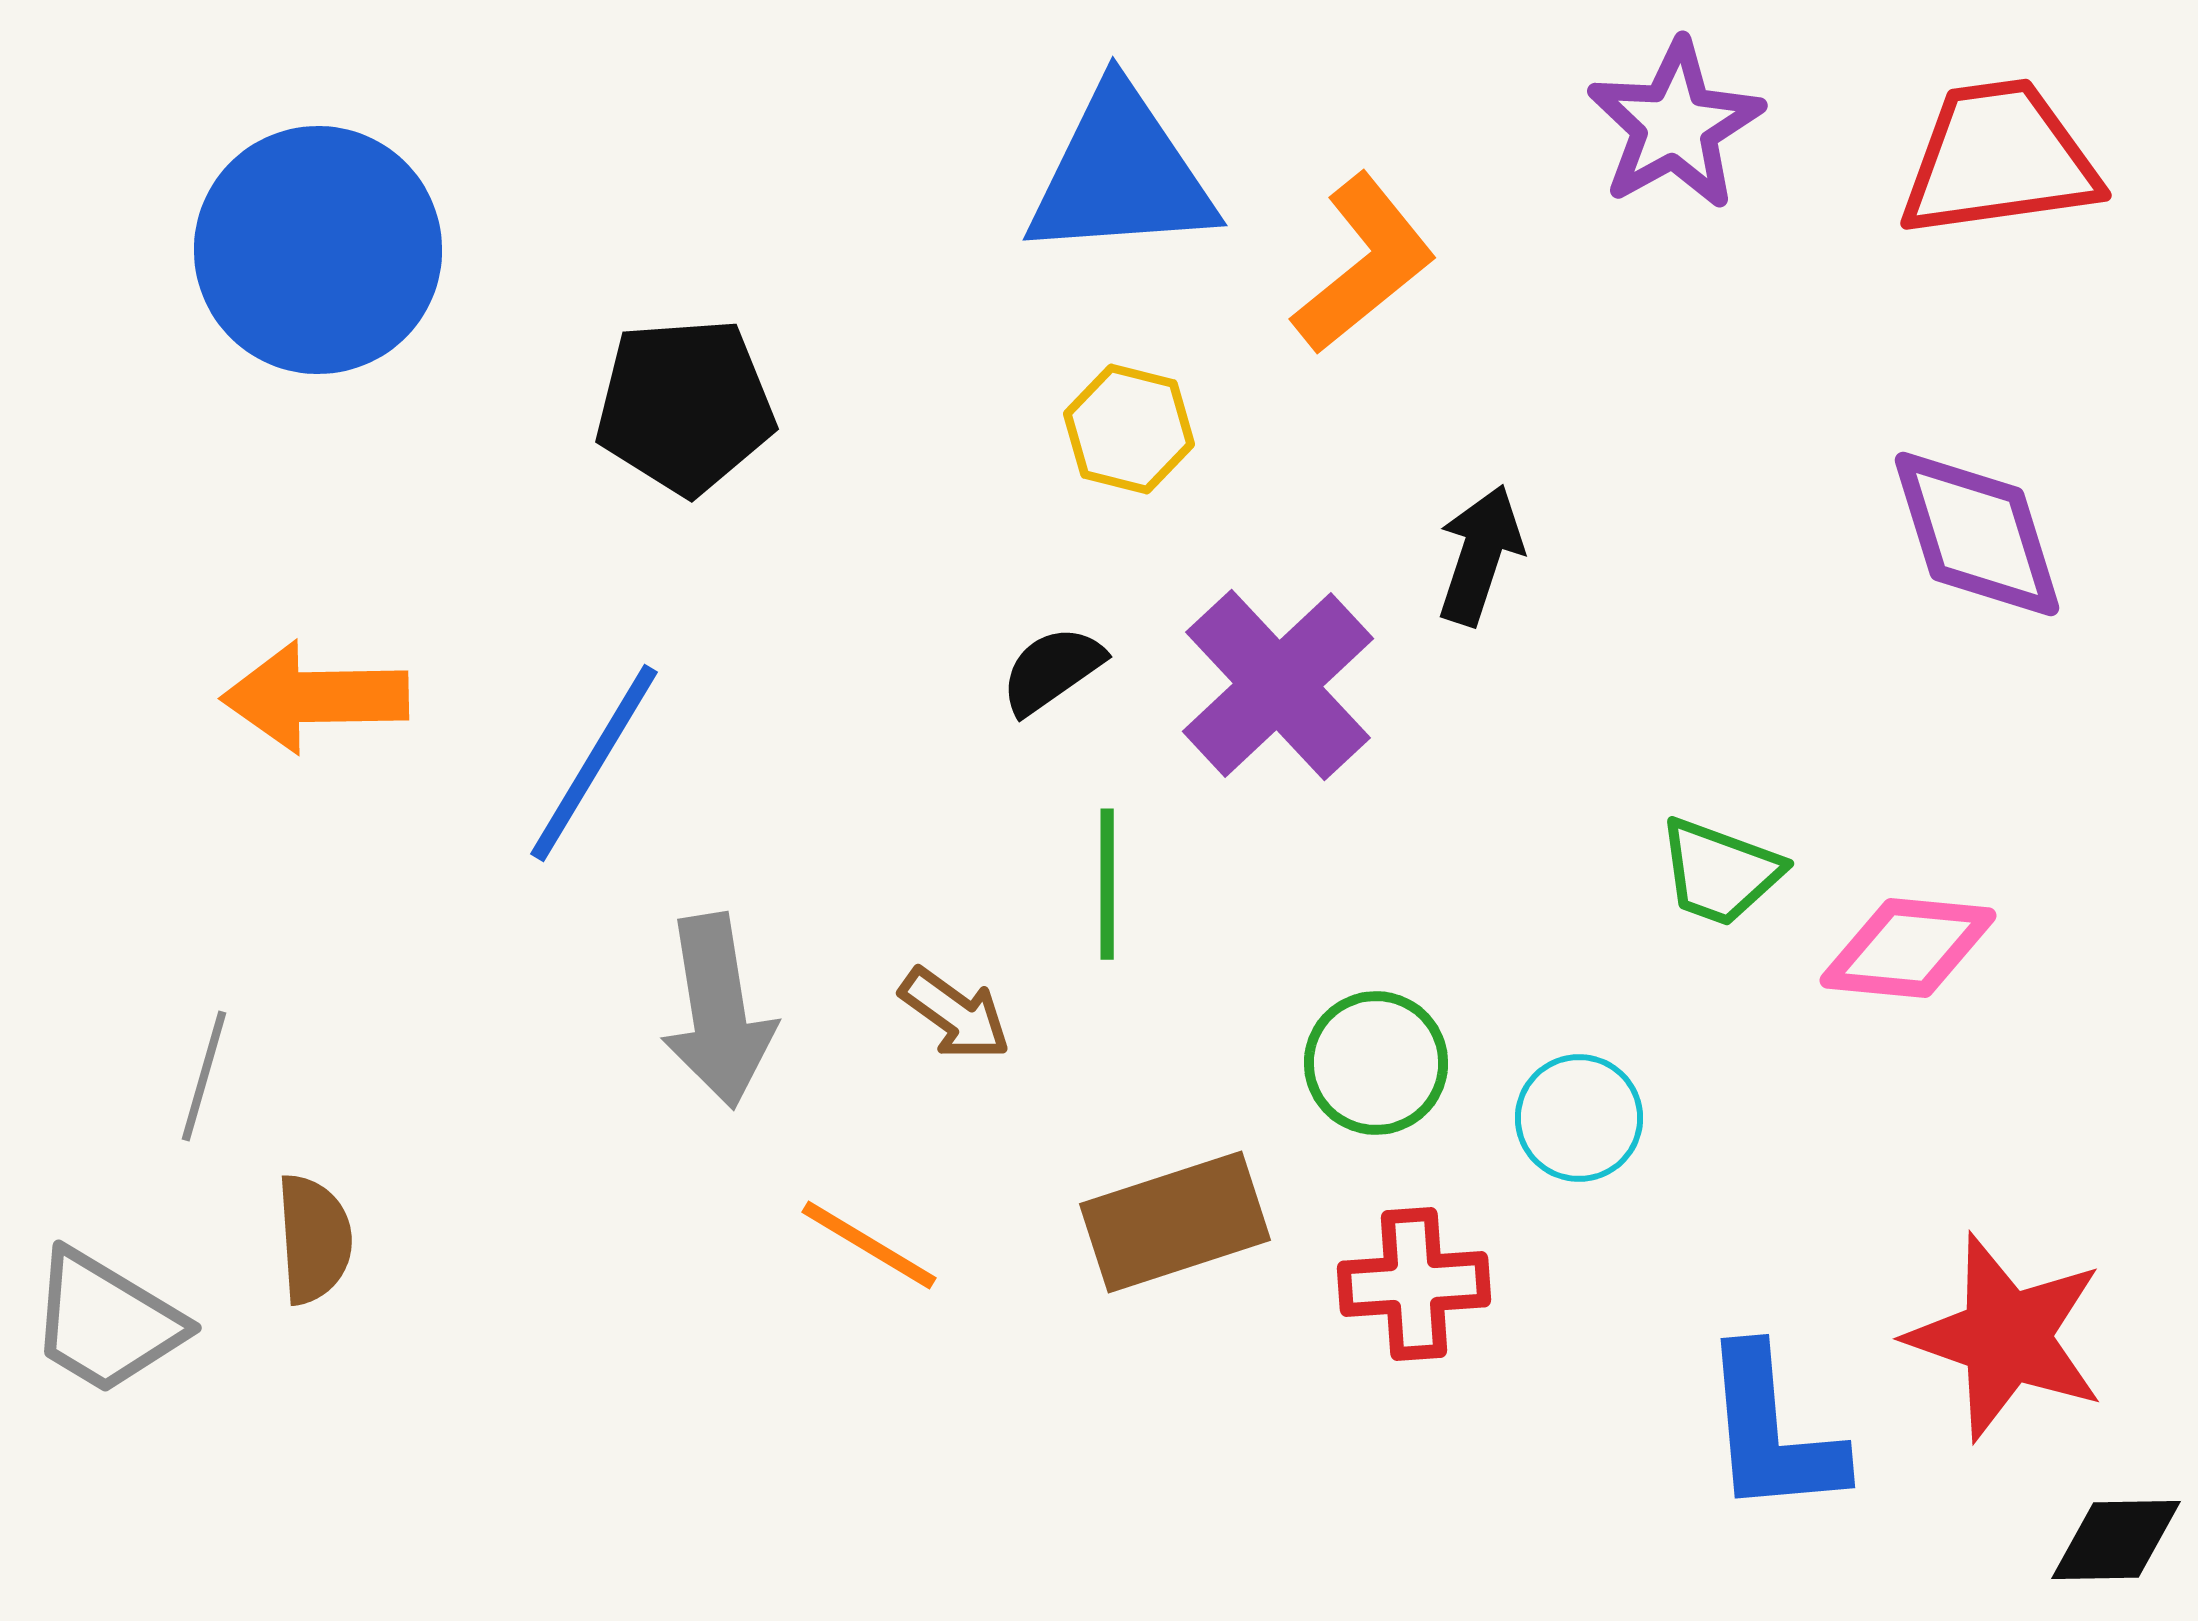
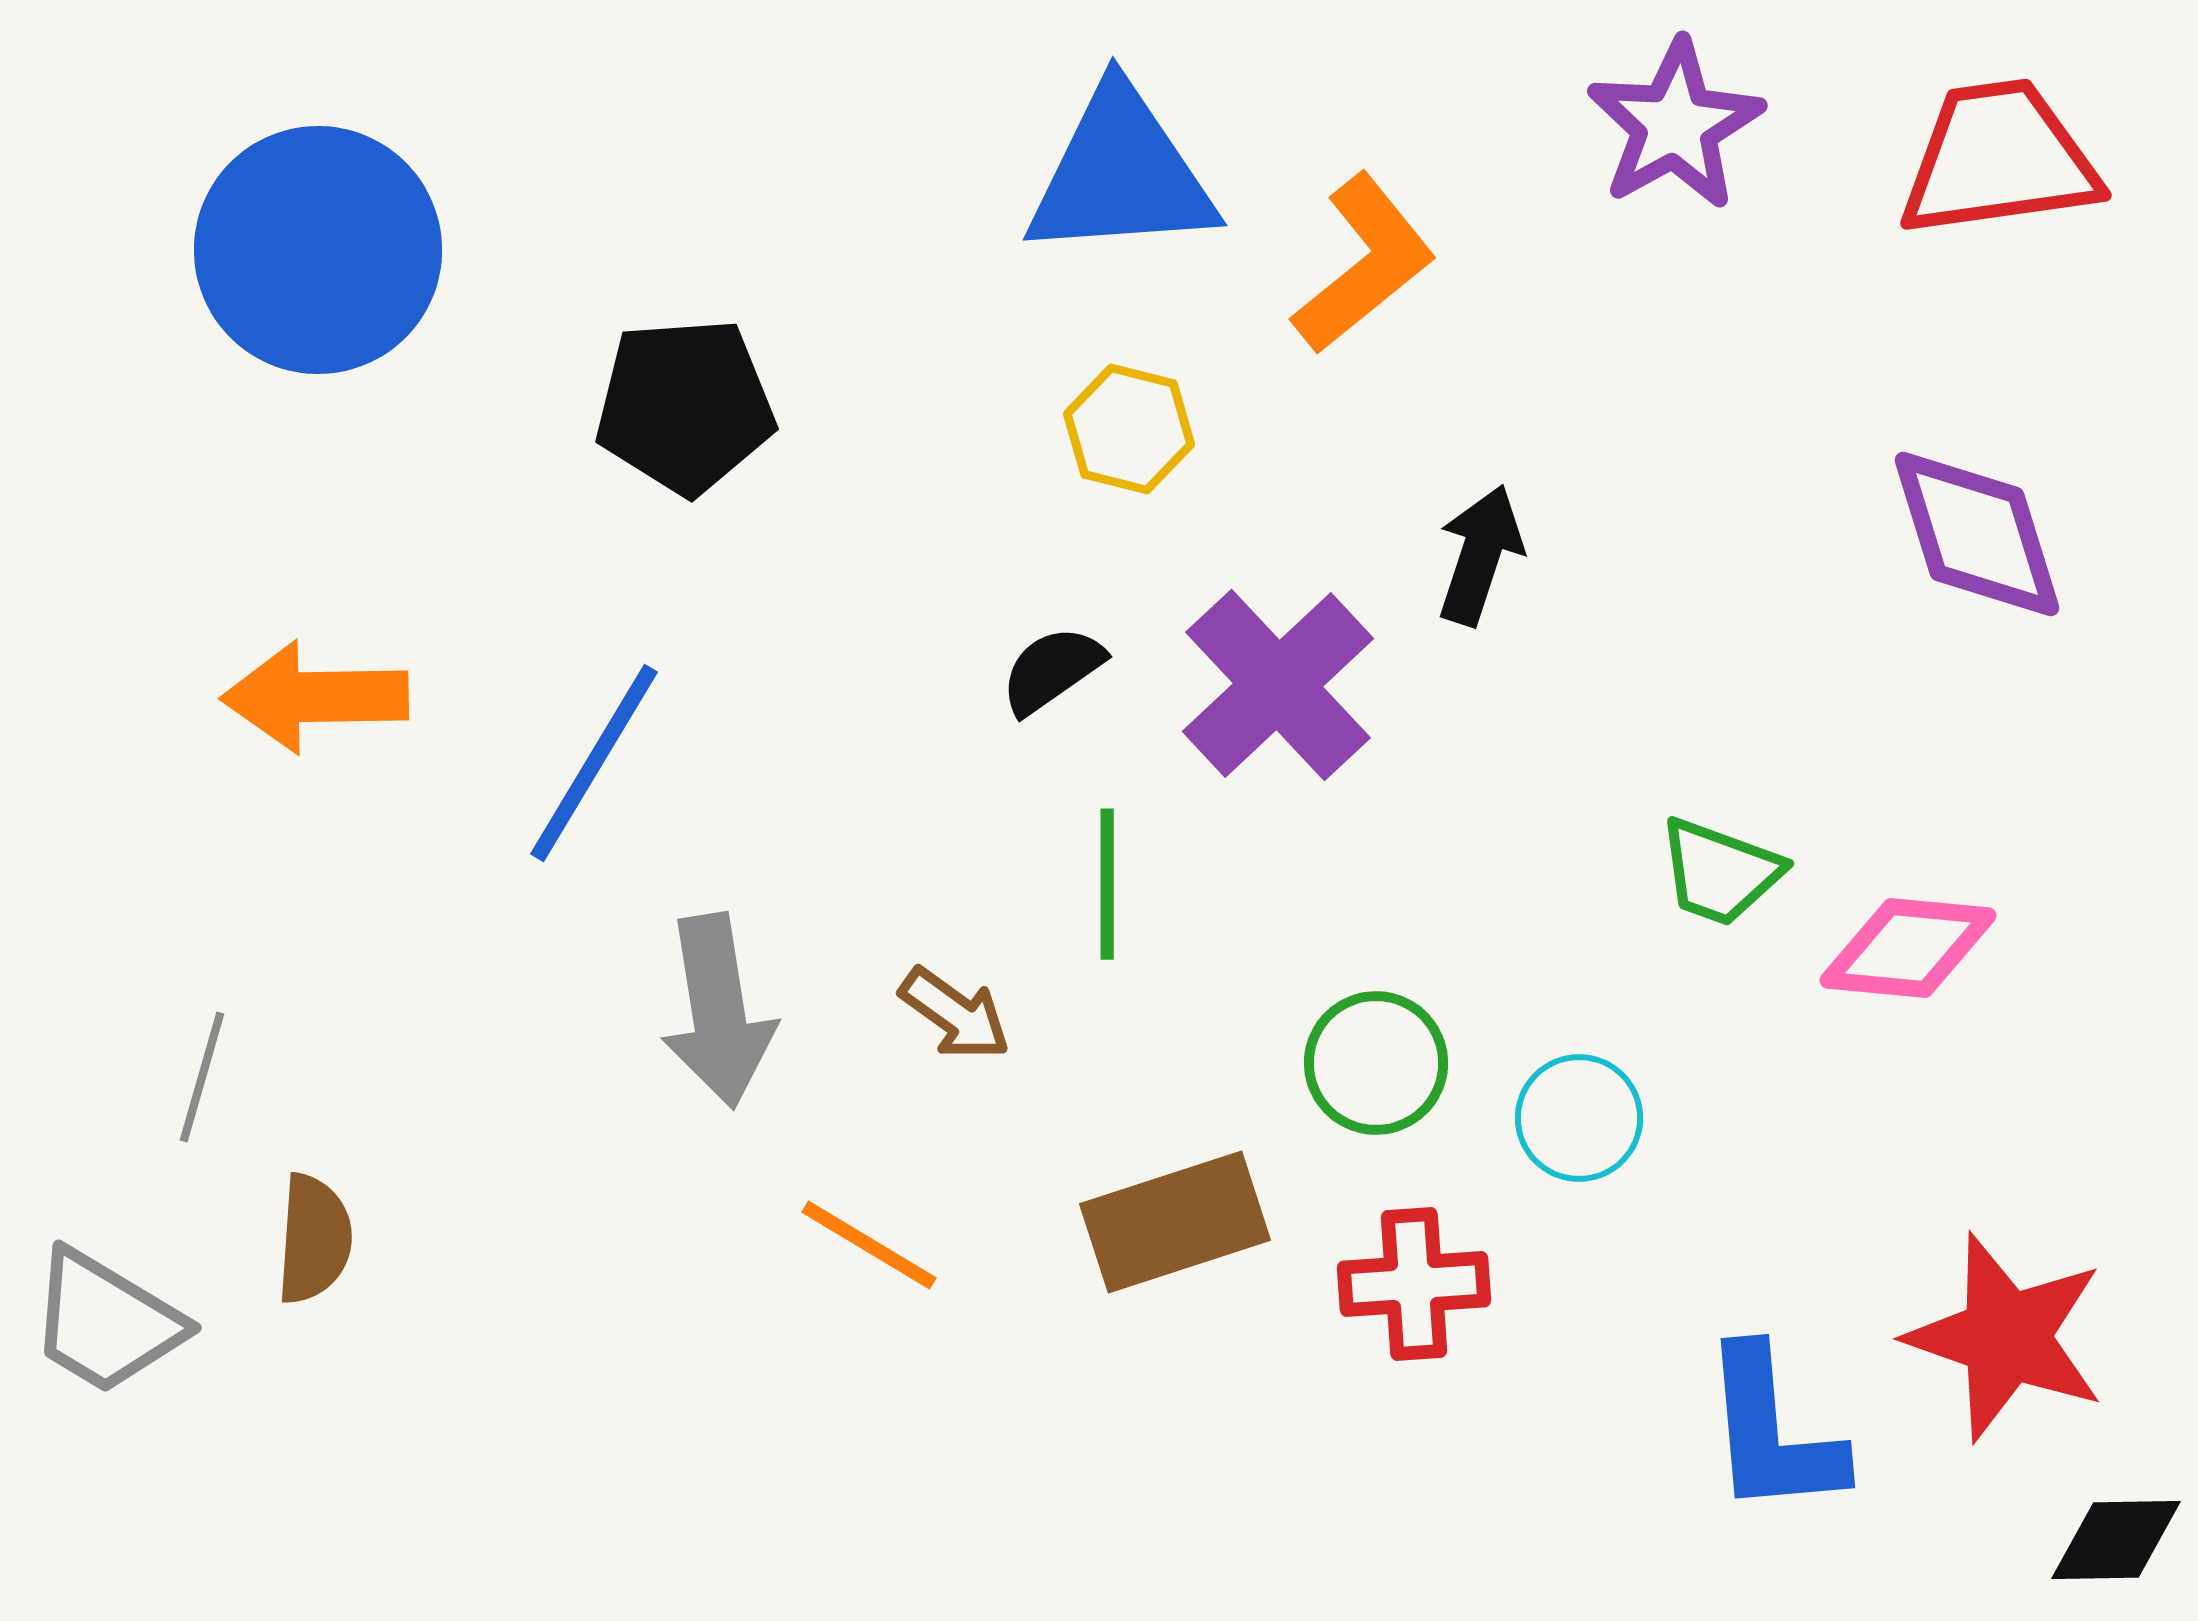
gray line: moved 2 px left, 1 px down
brown semicircle: rotated 8 degrees clockwise
